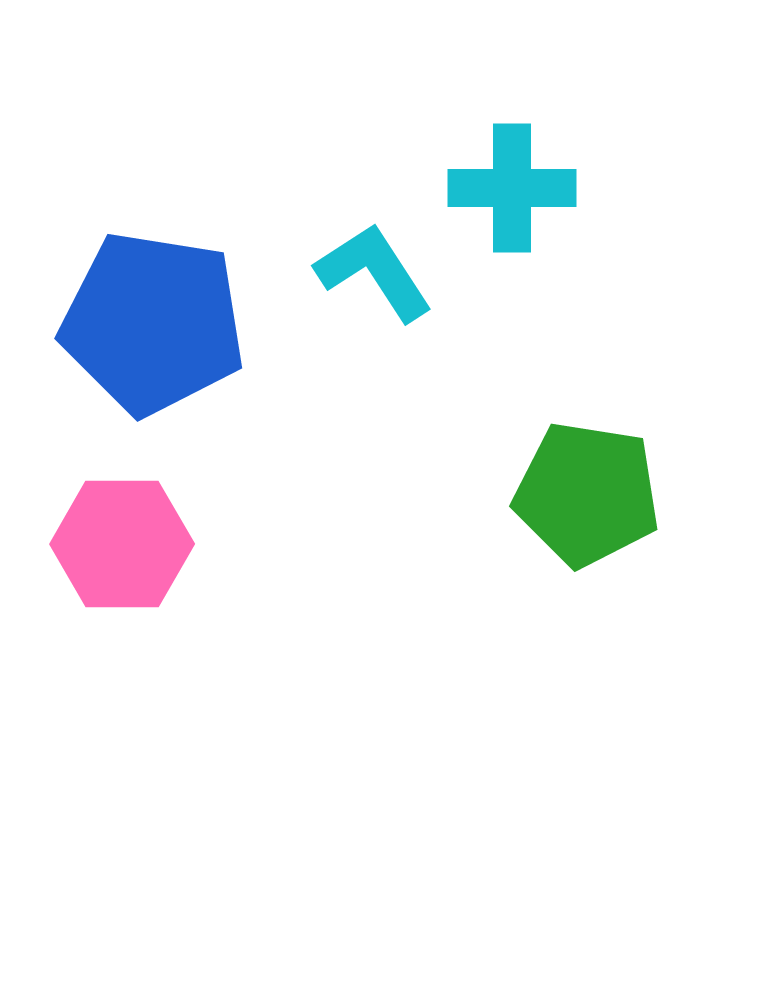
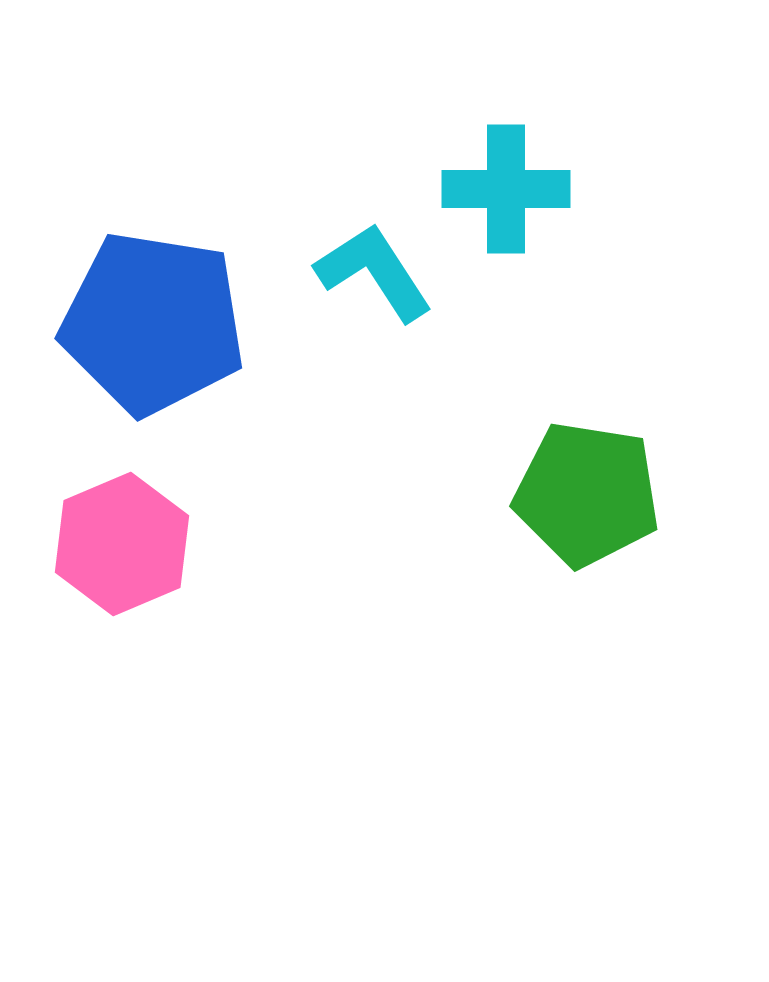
cyan cross: moved 6 px left, 1 px down
pink hexagon: rotated 23 degrees counterclockwise
